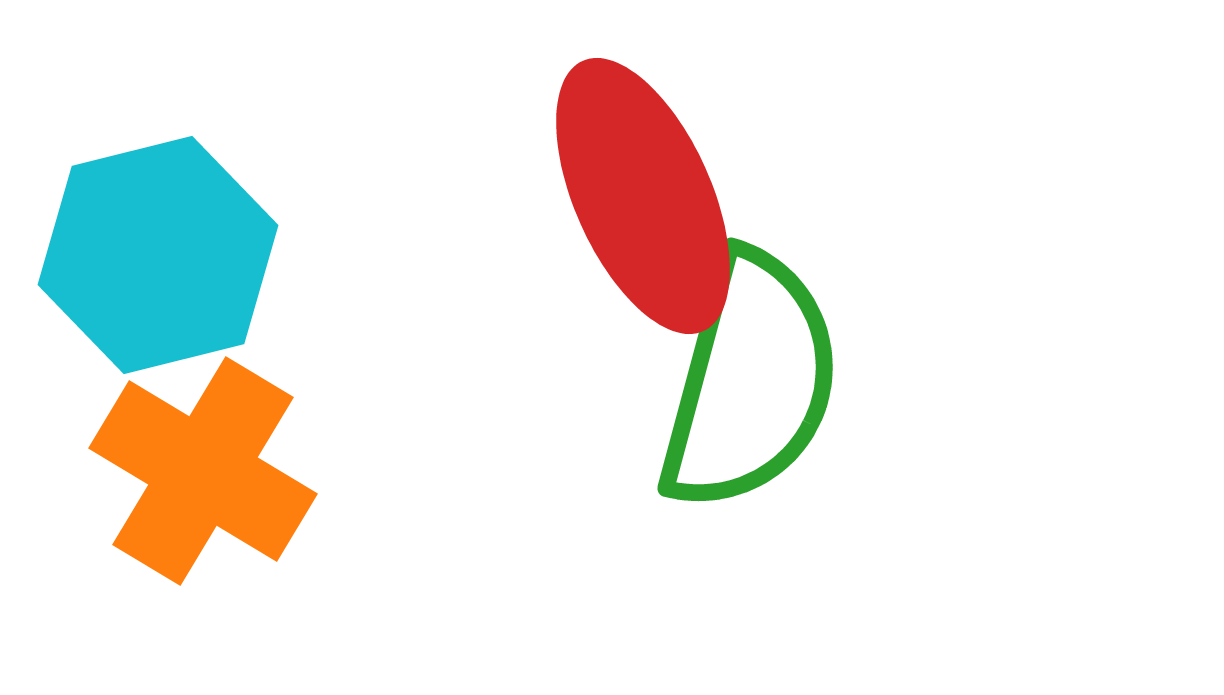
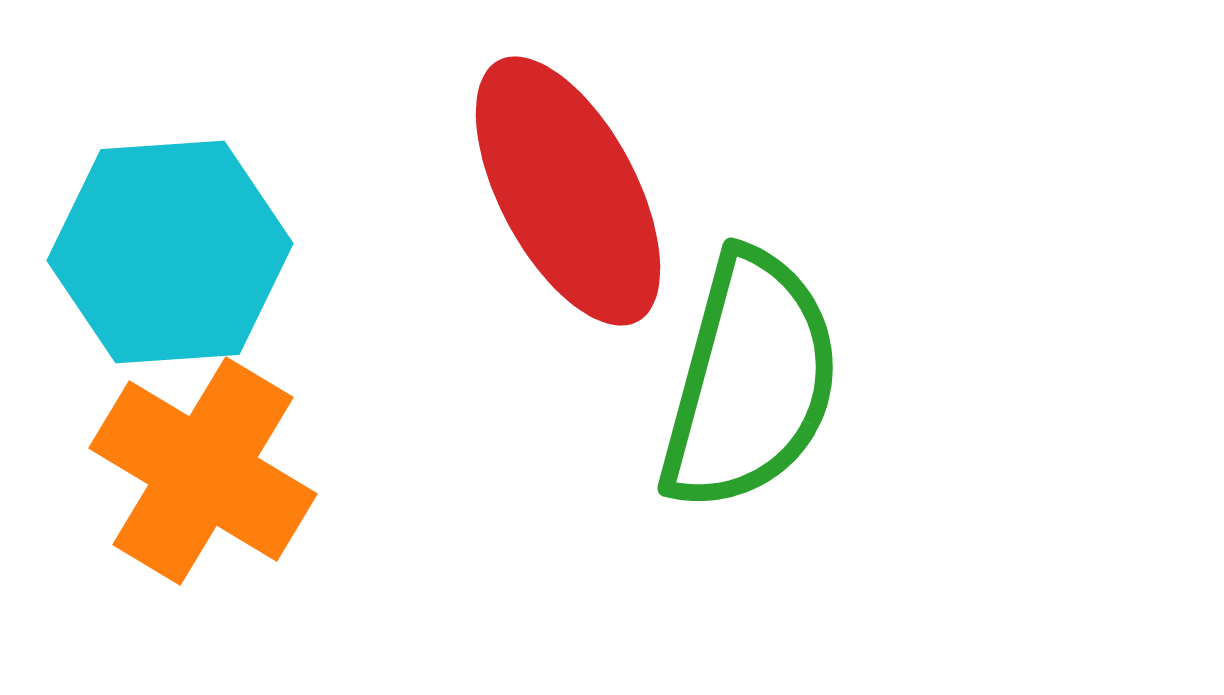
red ellipse: moved 75 px left, 5 px up; rotated 4 degrees counterclockwise
cyan hexagon: moved 12 px right, 3 px up; rotated 10 degrees clockwise
